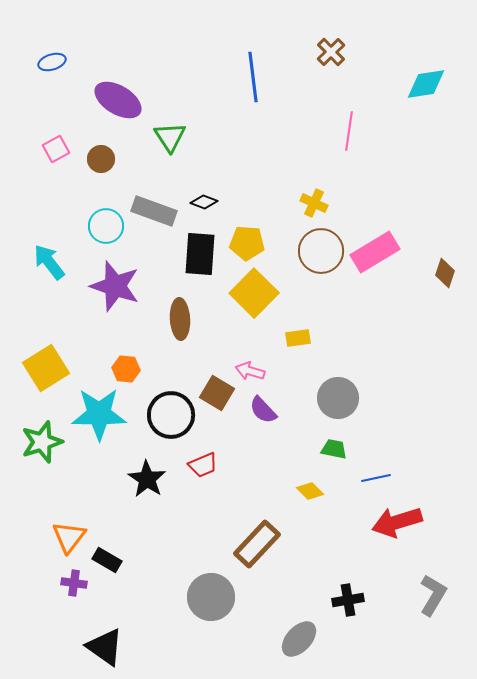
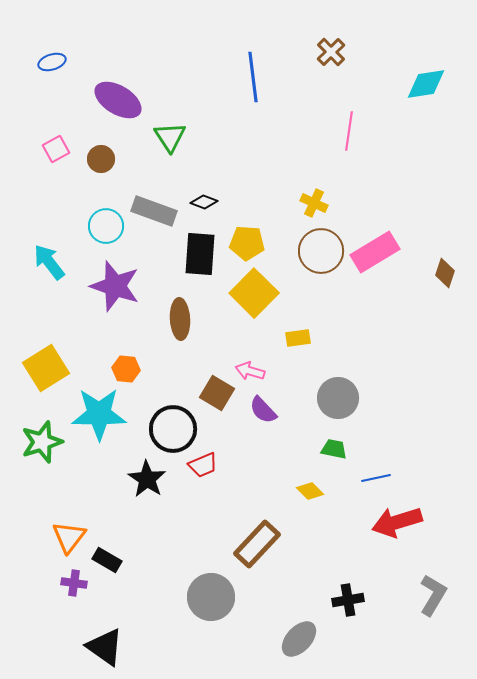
black circle at (171, 415): moved 2 px right, 14 px down
